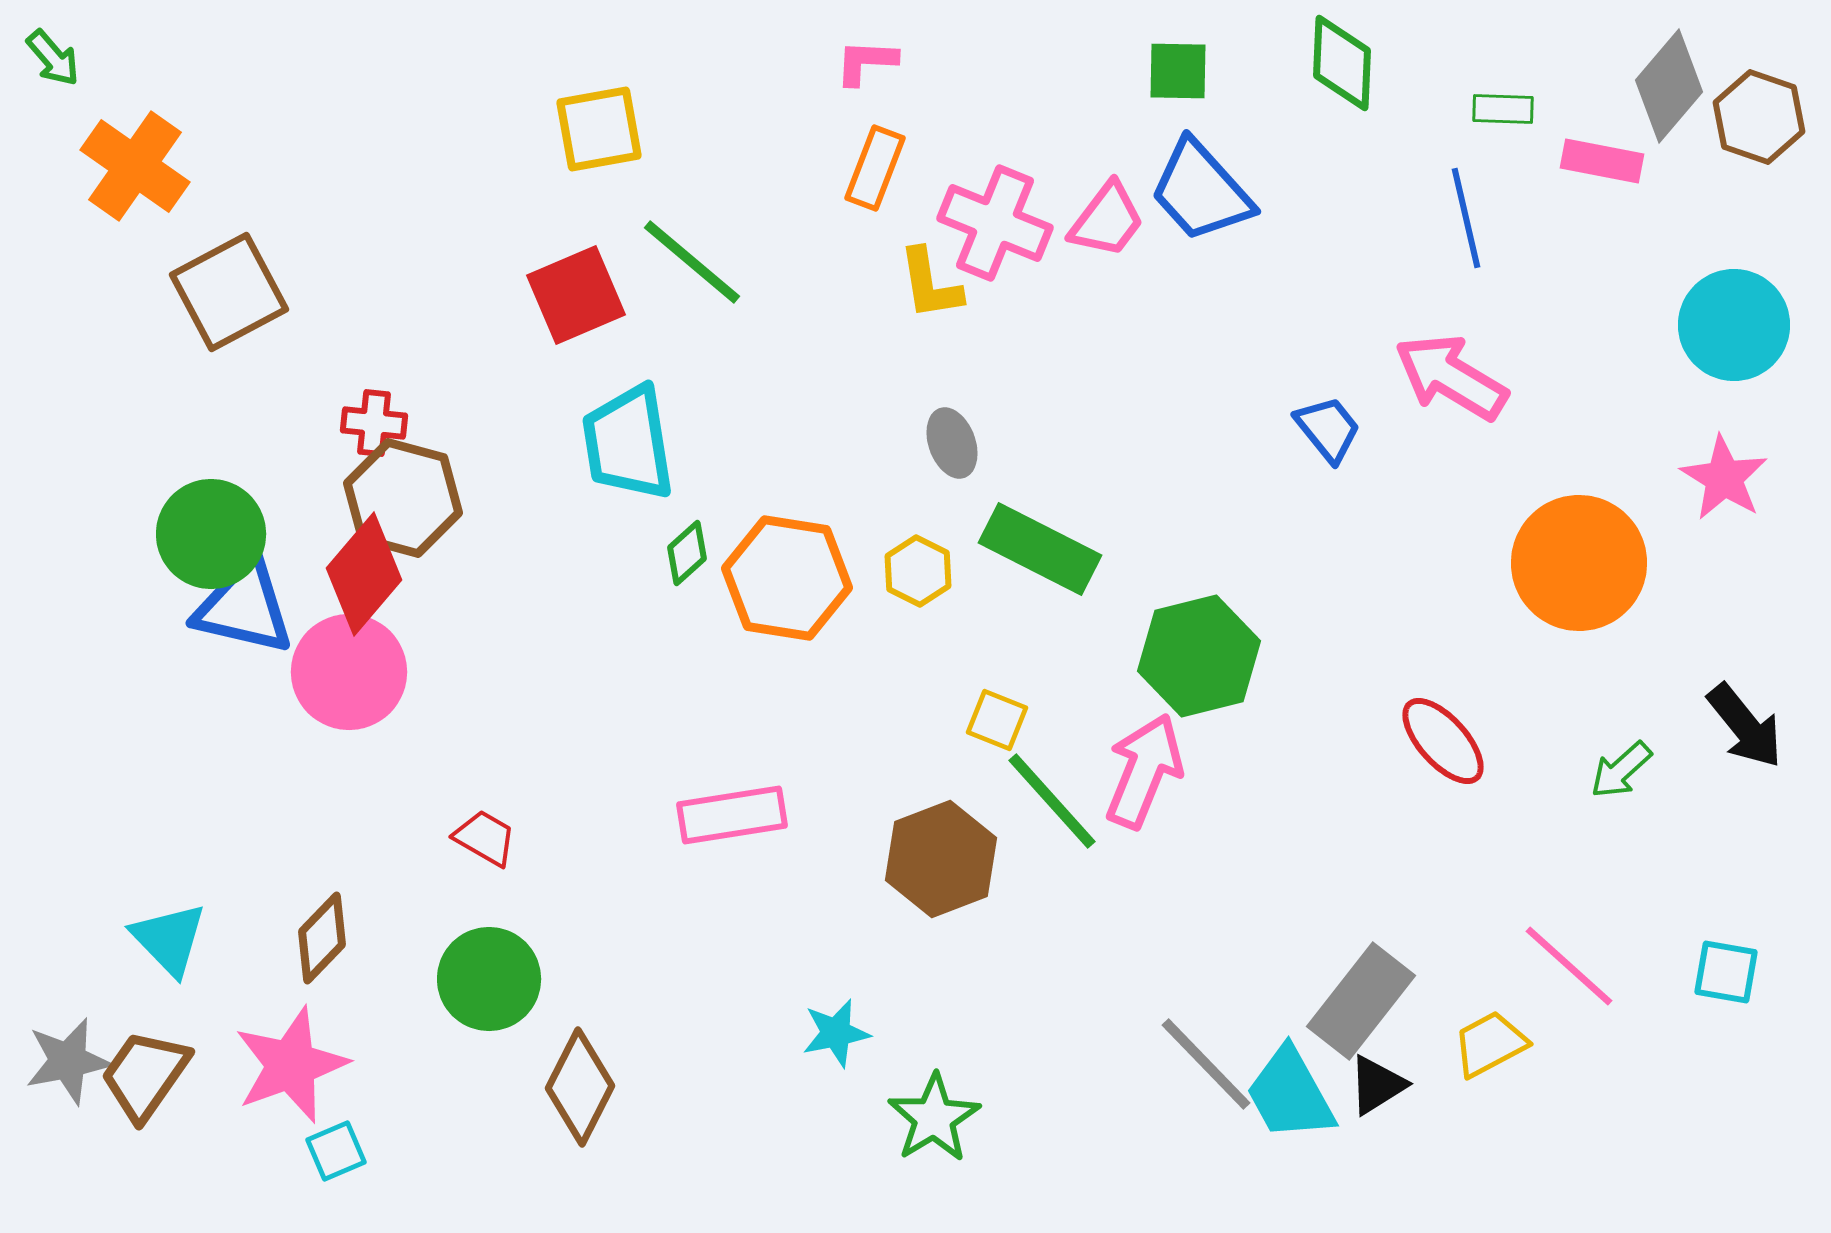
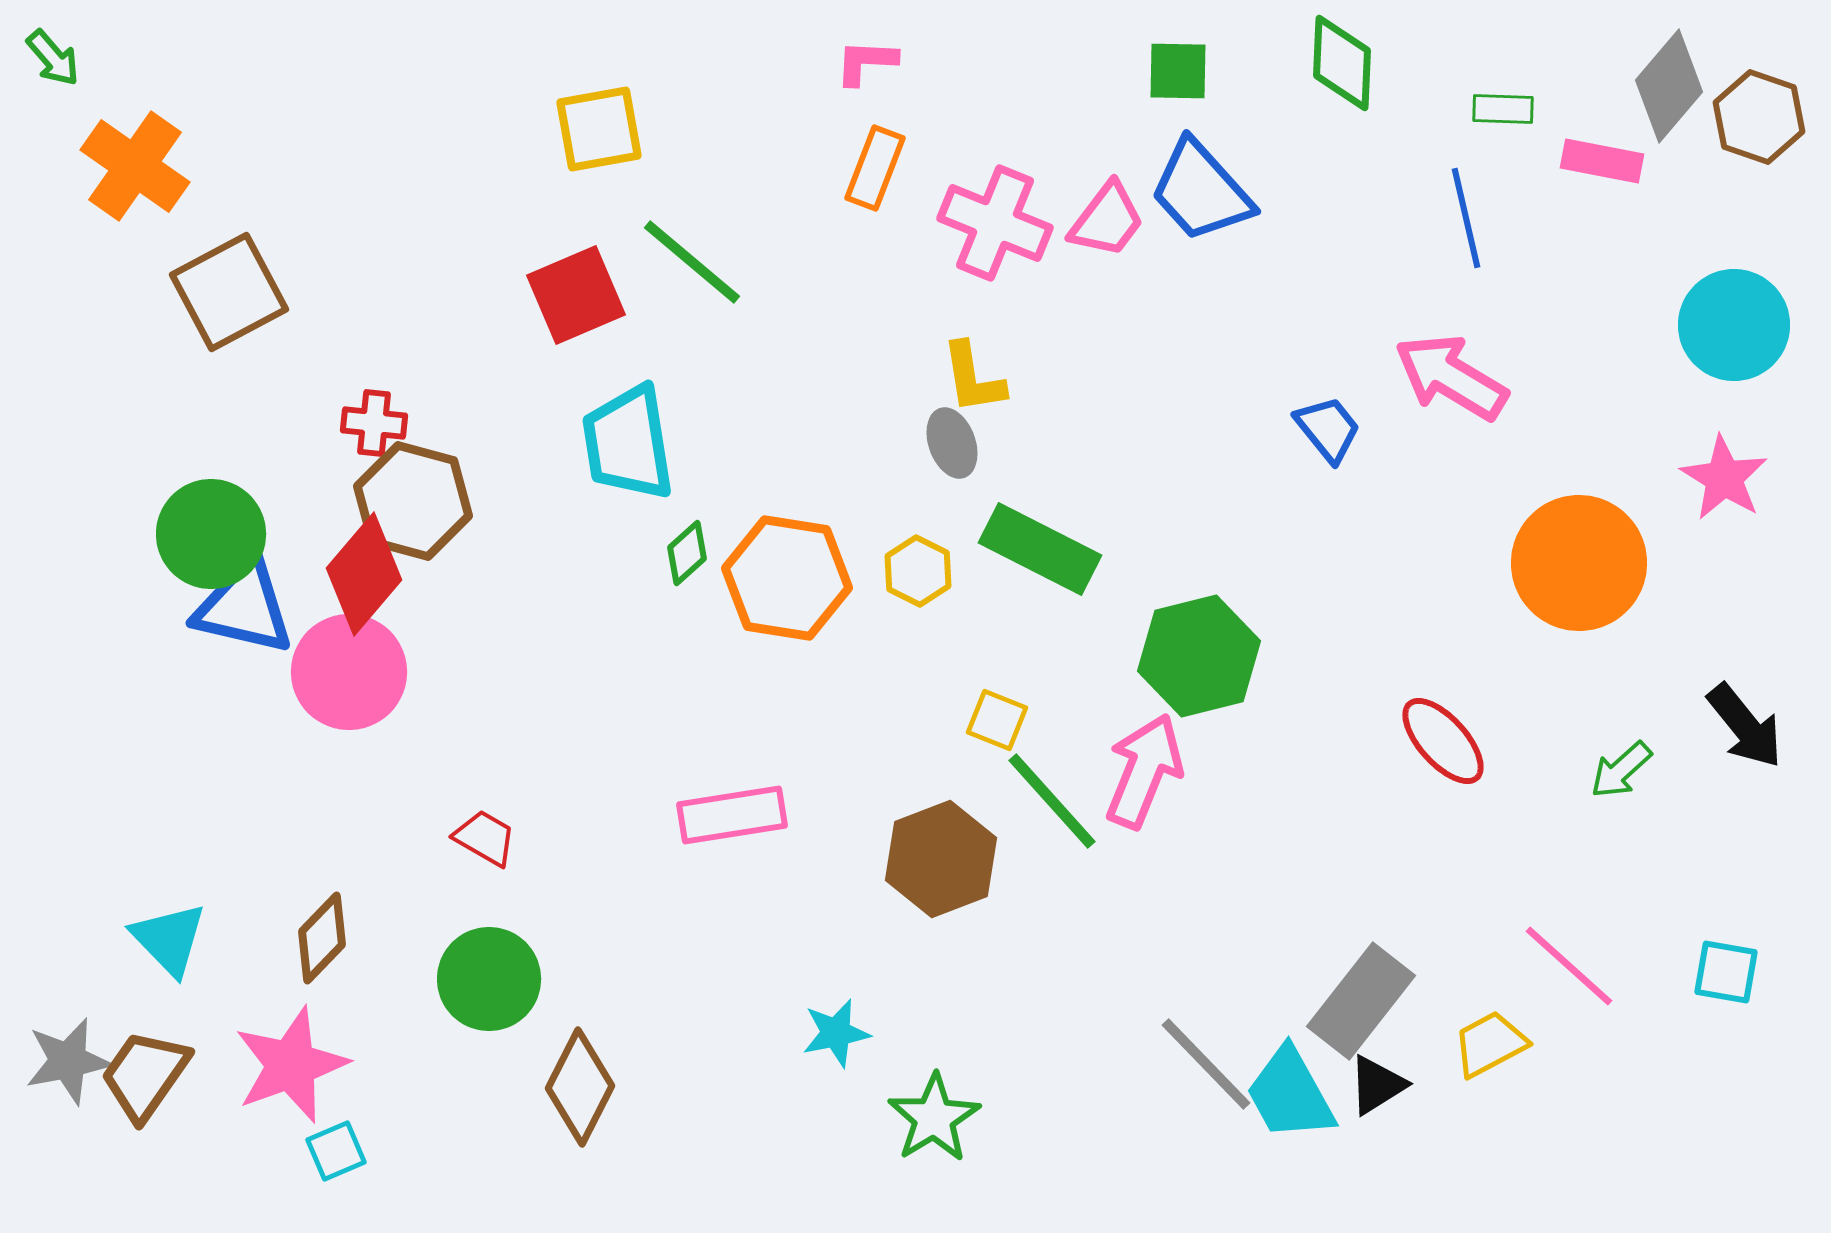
yellow L-shape at (930, 284): moved 43 px right, 94 px down
brown hexagon at (403, 498): moved 10 px right, 3 px down
